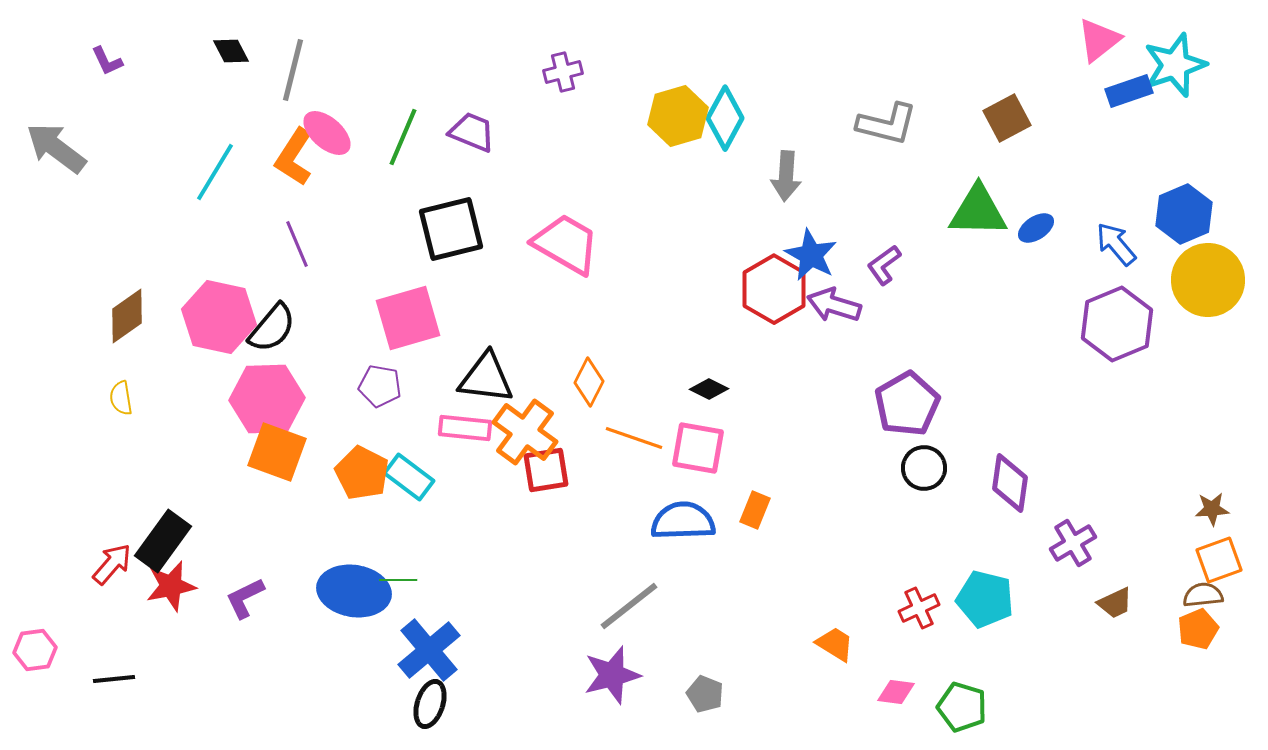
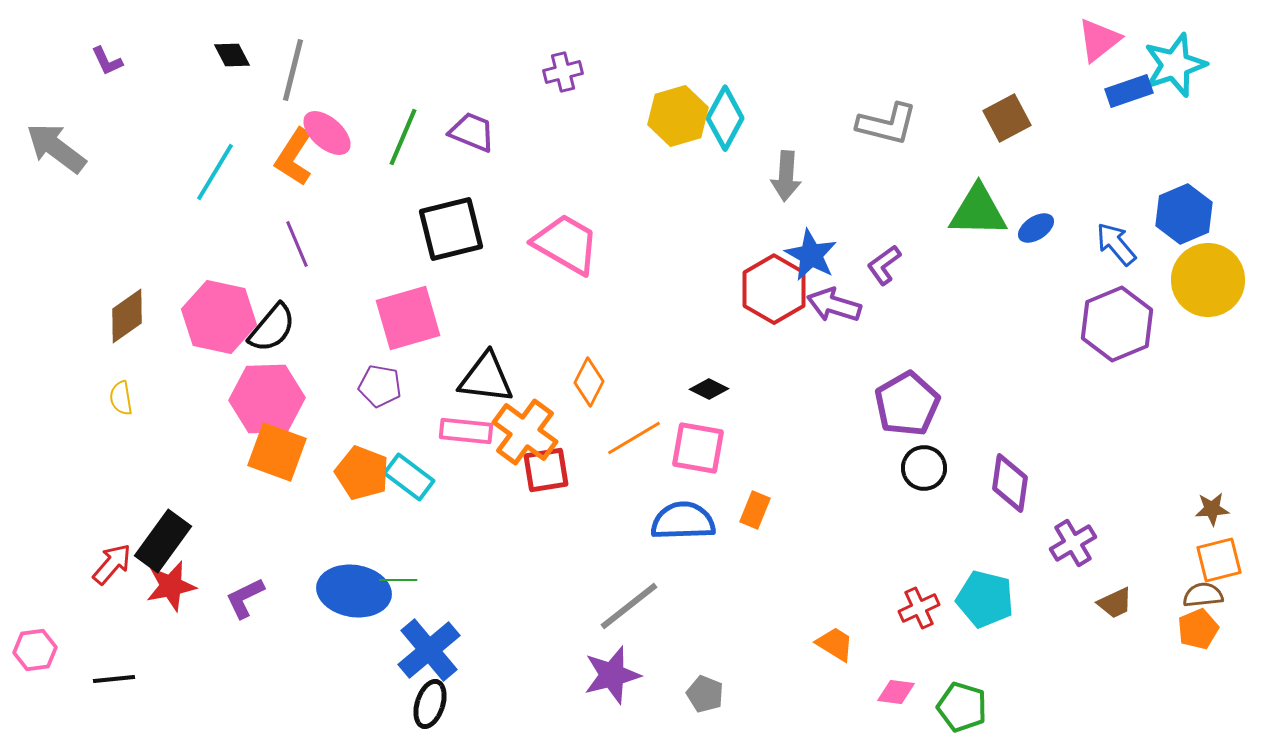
black diamond at (231, 51): moved 1 px right, 4 px down
pink rectangle at (465, 428): moved 1 px right, 3 px down
orange line at (634, 438): rotated 50 degrees counterclockwise
orange pentagon at (362, 473): rotated 6 degrees counterclockwise
orange square at (1219, 560): rotated 6 degrees clockwise
